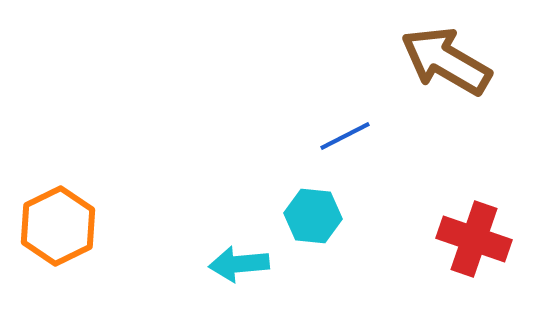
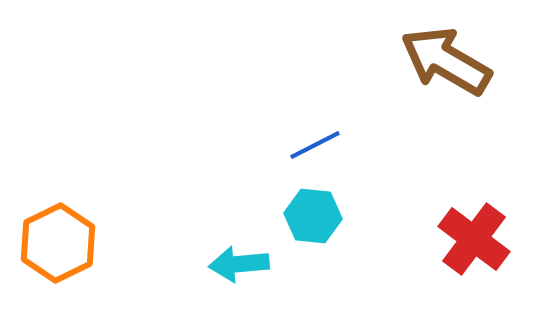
blue line: moved 30 px left, 9 px down
orange hexagon: moved 17 px down
red cross: rotated 18 degrees clockwise
